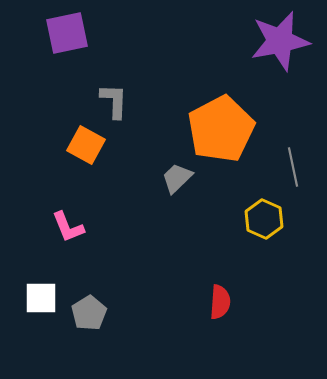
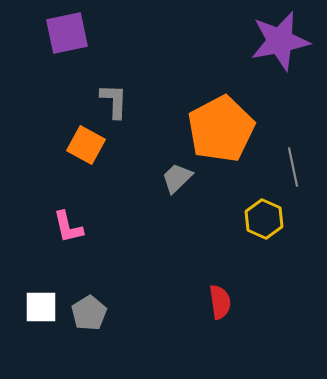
pink L-shape: rotated 9 degrees clockwise
white square: moved 9 px down
red semicircle: rotated 12 degrees counterclockwise
